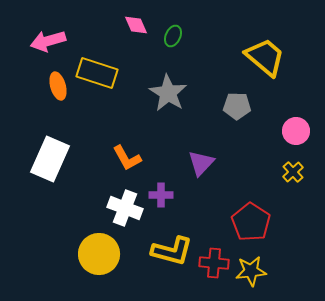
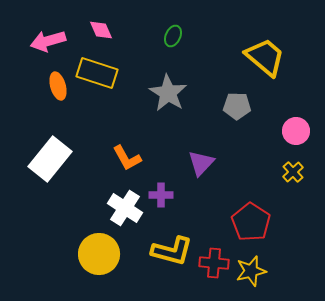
pink diamond: moved 35 px left, 5 px down
white rectangle: rotated 15 degrees clockwise
white cross: rotated 12 degrees clockwise
yellow star: rotated 8 degrees counterclockwise
